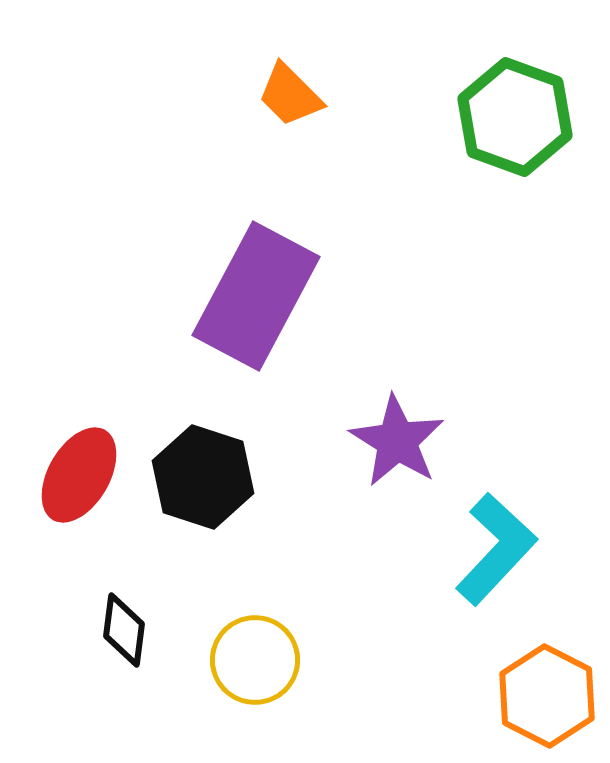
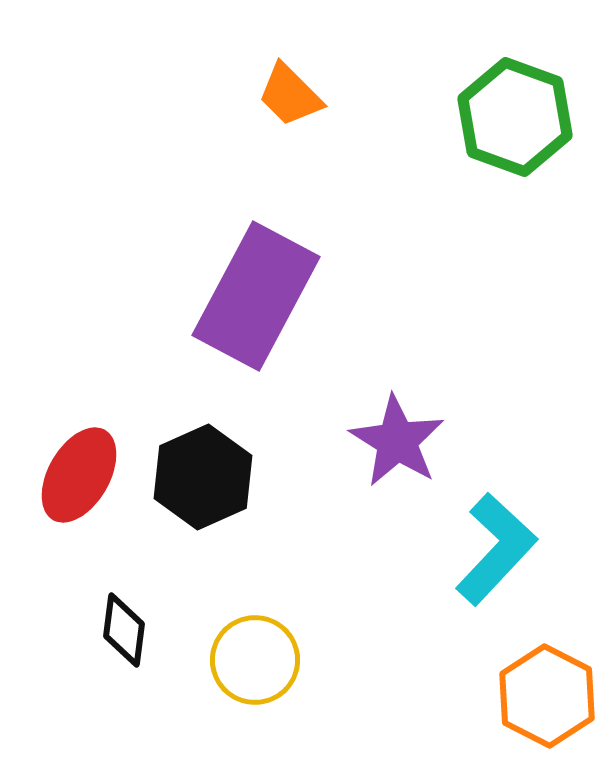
black hexagon: rotated 18 degrees clockwise
